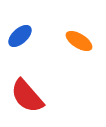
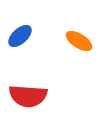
red semicircle: moved 1 px right; rotated 45 degrees counterclockwise
